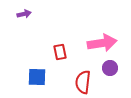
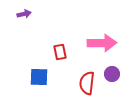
pink arrow: rotated 8 degrees clockwise
purple circle: moved 2 px right, 6 px down
blue square: moved 2 px right
red semicircle: moved 4 px right, 1 px down
